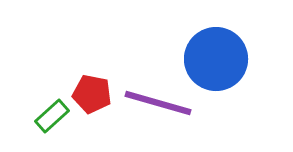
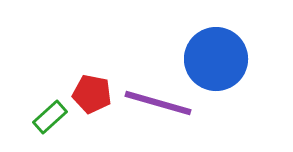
green rectangle: moved 2 px left, 1 px down
